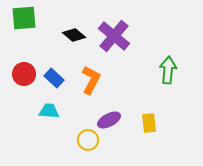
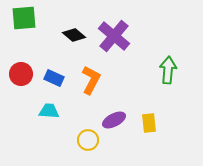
red circle: moved 3 px left
blue rectangle: rotated 18 degrees counterclockwise
purple ellipse: moved 5 px right
